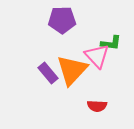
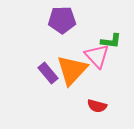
green L-shape: moved 2 px up
red semicircle: rotated 12 degrees clockwise
